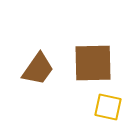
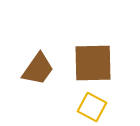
yellow square: moved 16 px left; rotated 16 degrees clockwise
